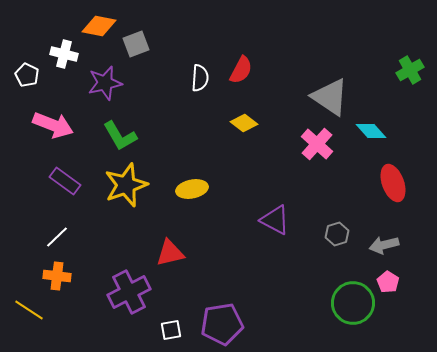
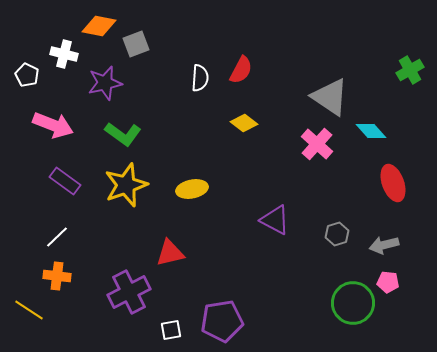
green L-shape: moved 3 px right, 2 px up; rotated 24 degrees counterclockwise
pink pentagon: rotated 25 degrees counterclockwise
purple pentagon: moved 3 px up
